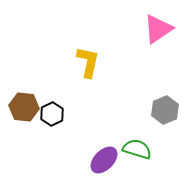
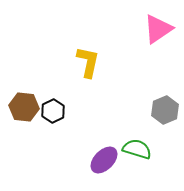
black hexagon: moved 1 px right, 3 px up
